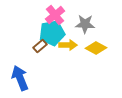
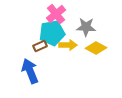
pink cross: moved 1 px right, 1 px up
gray star: moved 1 px right, 3 px down
brown rectangle: rotated 16 degrees clockwise
blue arrow: moved 10 px right, 7 px up
